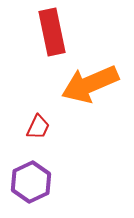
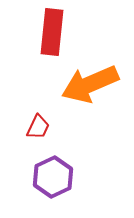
red rectangle: rotated 18 degrees clockwise
purple hexagon: moved 22 px right, 5 px up
